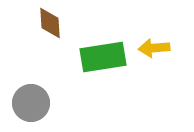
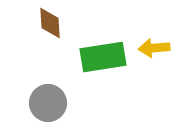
gray circle: moved 17 px right
